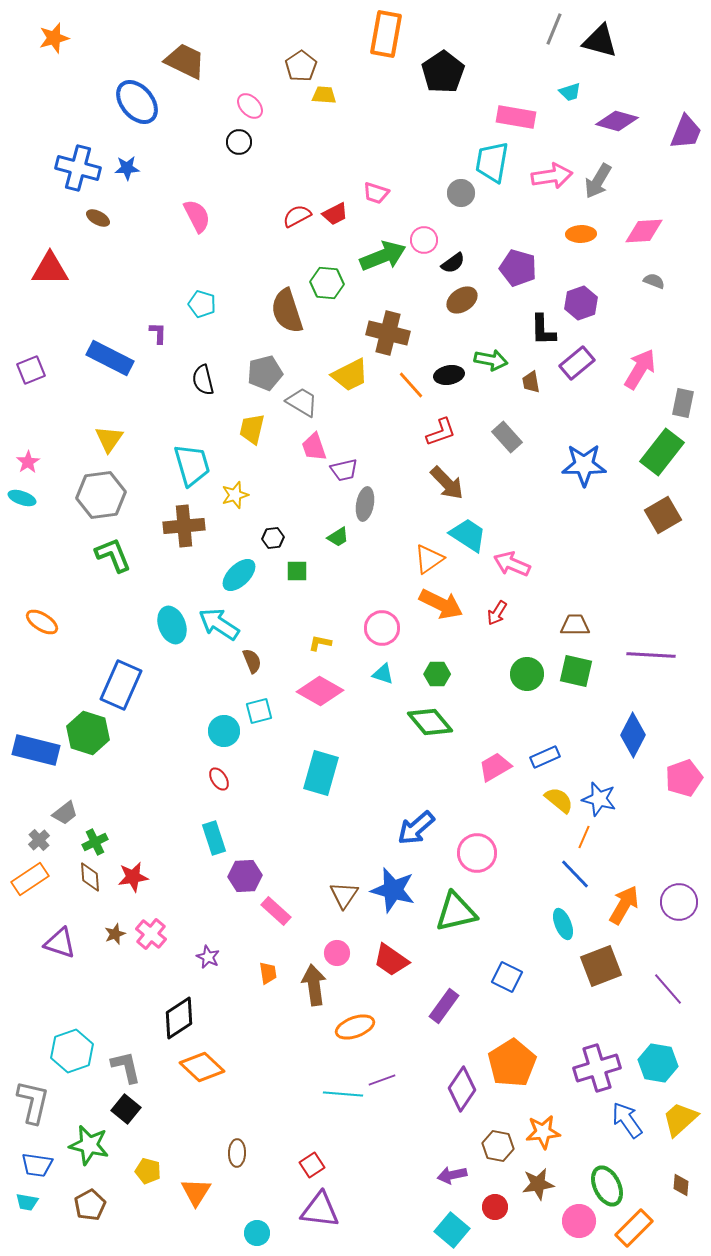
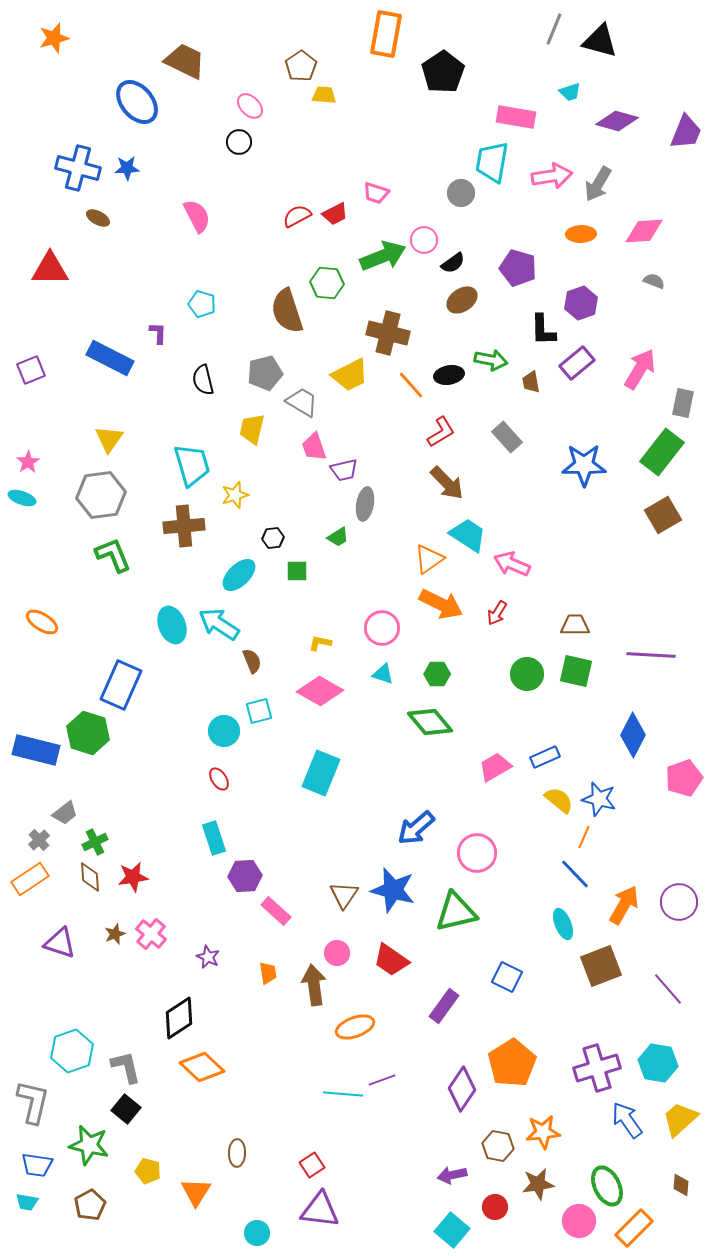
gray arrow at (598, 181): moved 3 px down
red L-shape at (441, 432): rotated 12 degrees counterclockwise
cyan rectangle at (321, 773): rotated 6 degrees clockwise
